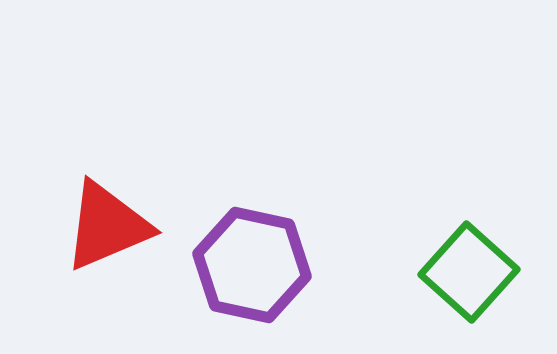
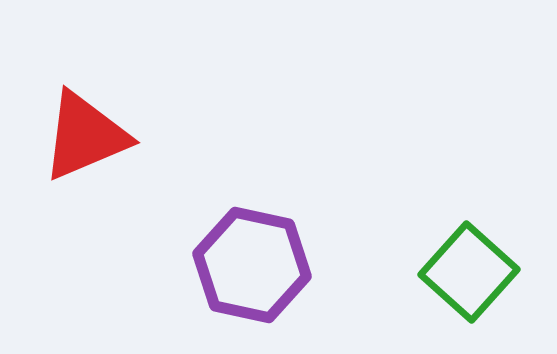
red triangle: moved 22 px left, 90 px up
